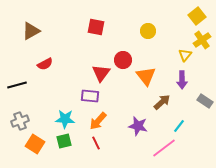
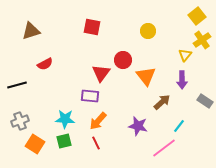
red square: moved 4 px left
brown triangle: rotated 12 degrees clockwise
